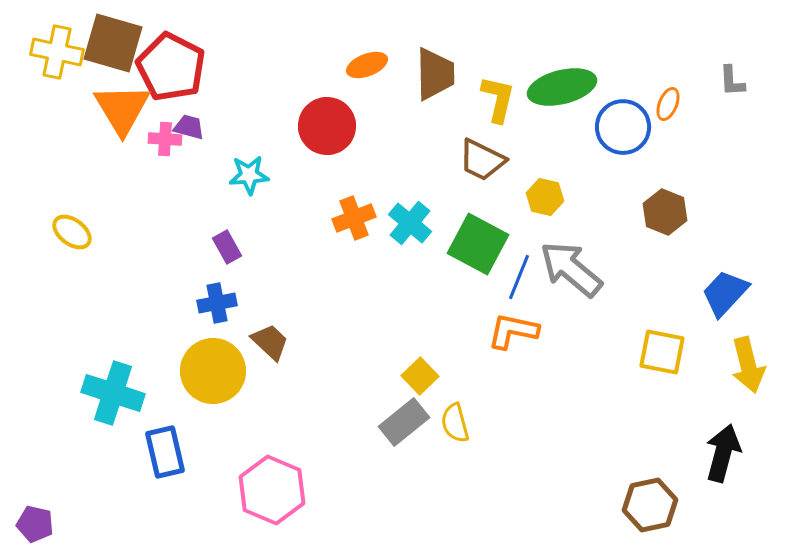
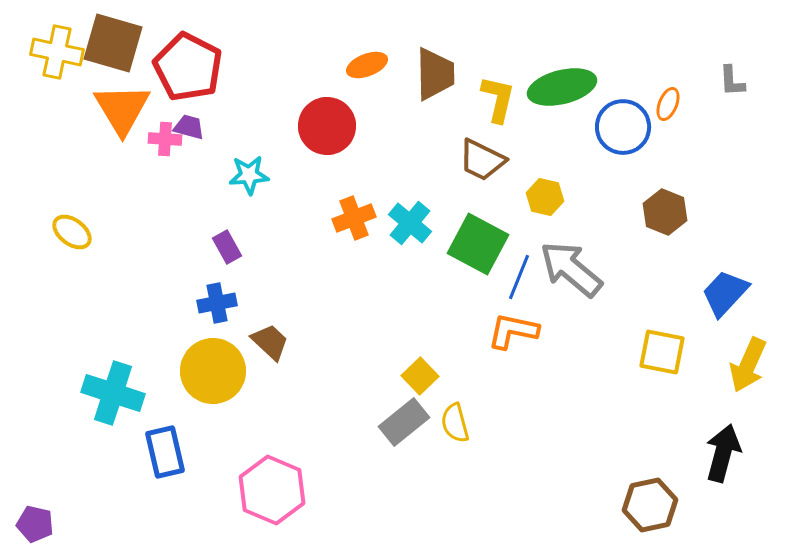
red pentagon at (171, 67): moved 17 px right
yellow arrow at (748, 365): rotated 38 degrees clockwise
